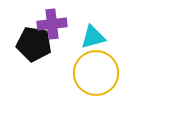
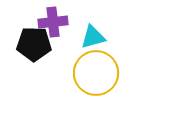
purple cross: moved 1 px right, 2 px up
black pentagon: rotated 8 degrees counterclockwise
